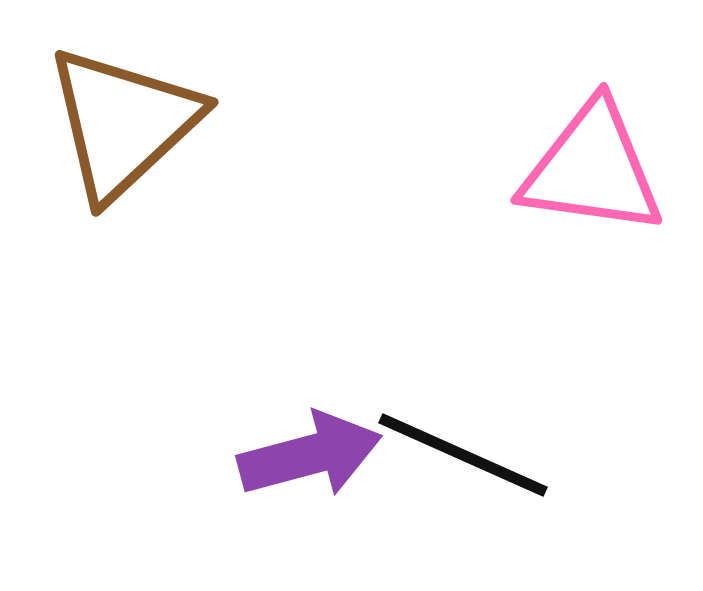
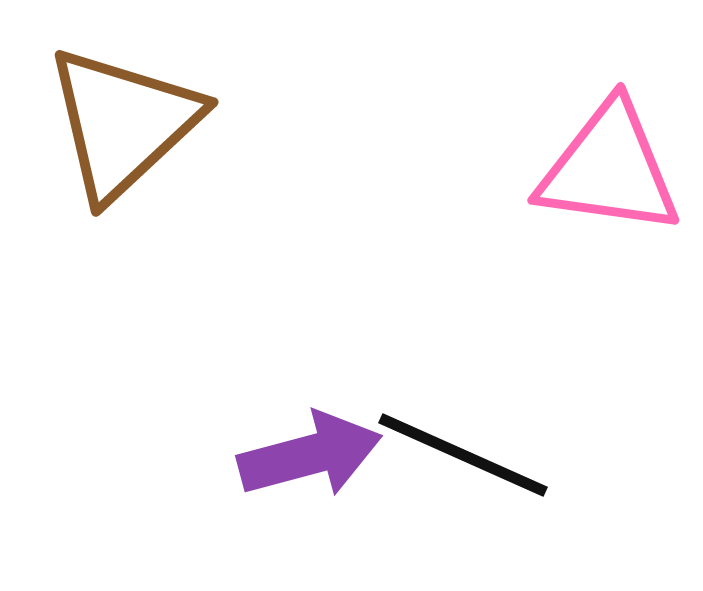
pink triangle: moved 17 px right
